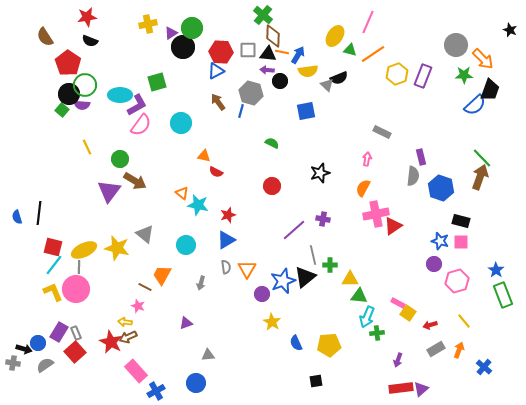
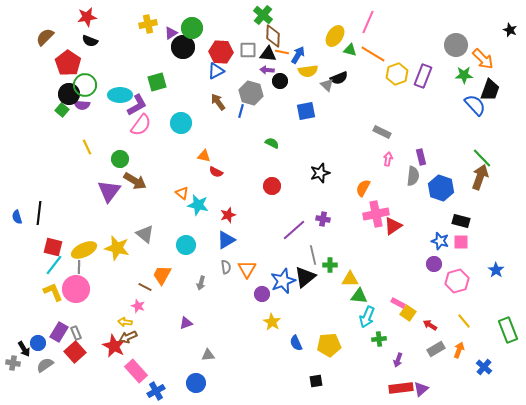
brown semicircle at (45, 37): rotated 78 degrees clockwise
orange line at (373, 54): rotated 65 degrees clockwise
blue semicircle at (475, 105): rotated 90 degrees counterclockwise
pink arrow at (367, 159): moved 21 px right
green rectangle at (503, 295): moved 5 px right, 35 px down
red arrow at (430, 325): rotated 48 degrees clockwise
green cross at (377, 333): moved 2 px right, 6 px down
red star at (111, 342): moved 3 px right, 4 px down
black arrow at (24, 349): rotated 42 degrees clockwise
